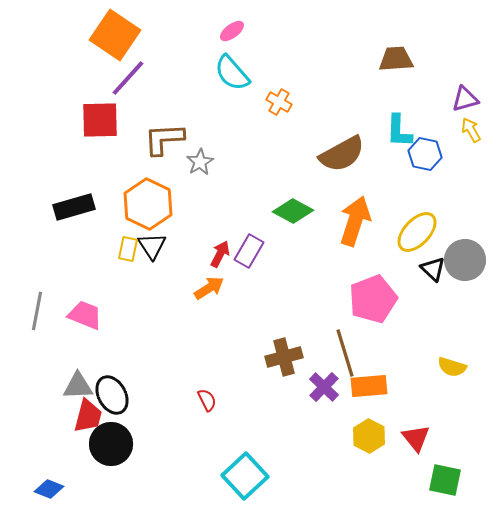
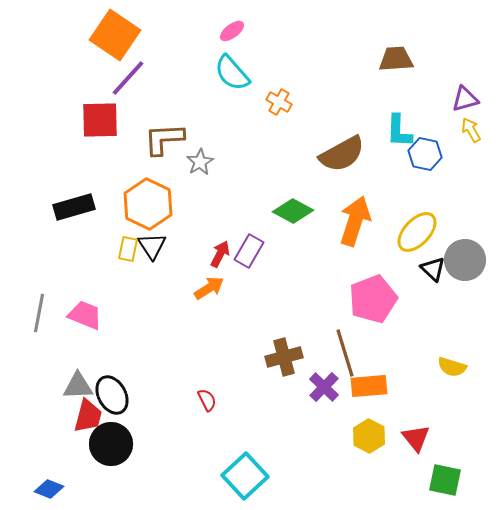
gray line at (37, 311): moved 2 px right, 2 px down
